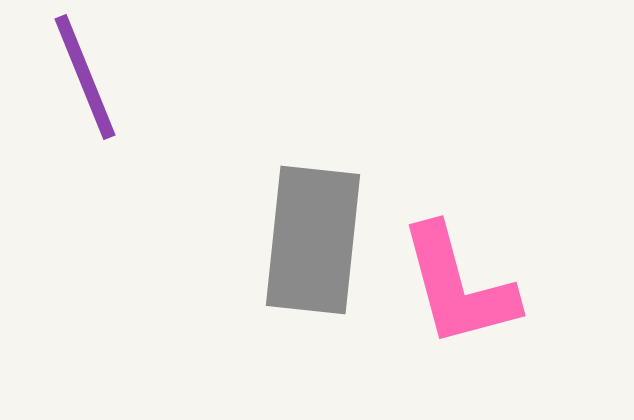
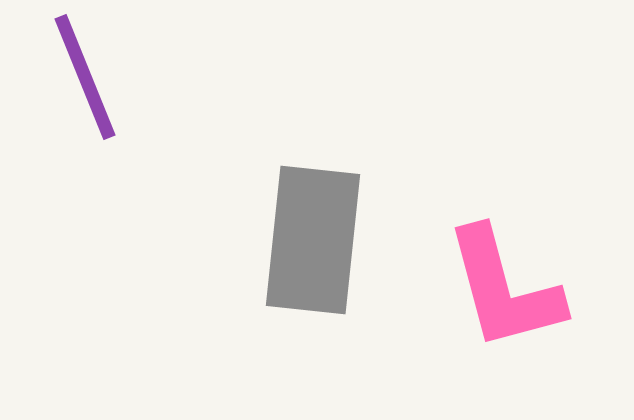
pink L-shape: moved 46 px right, 3 px down
